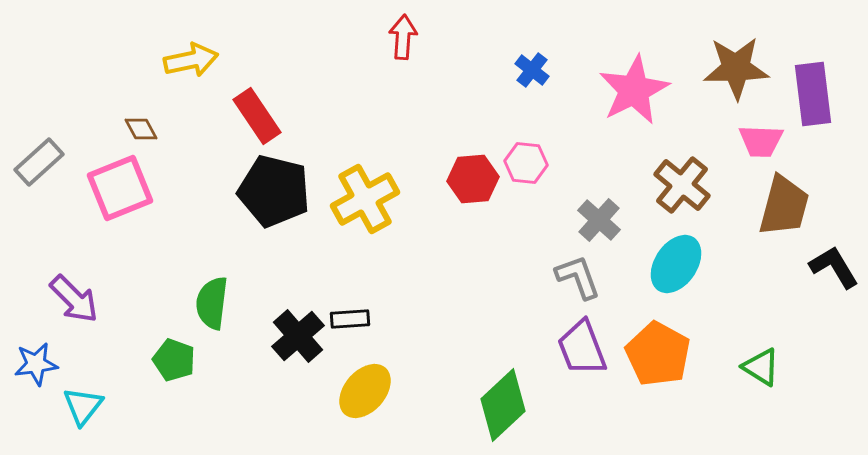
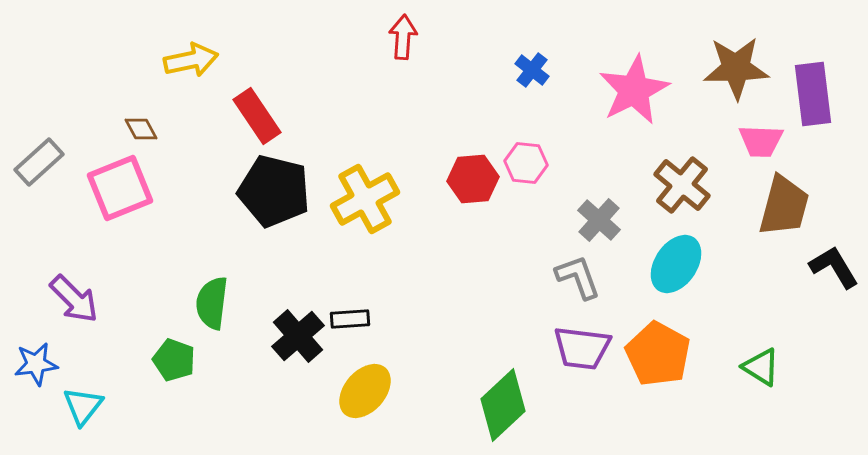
purple trapezoid: rotated 62 degrees counterclockwise
